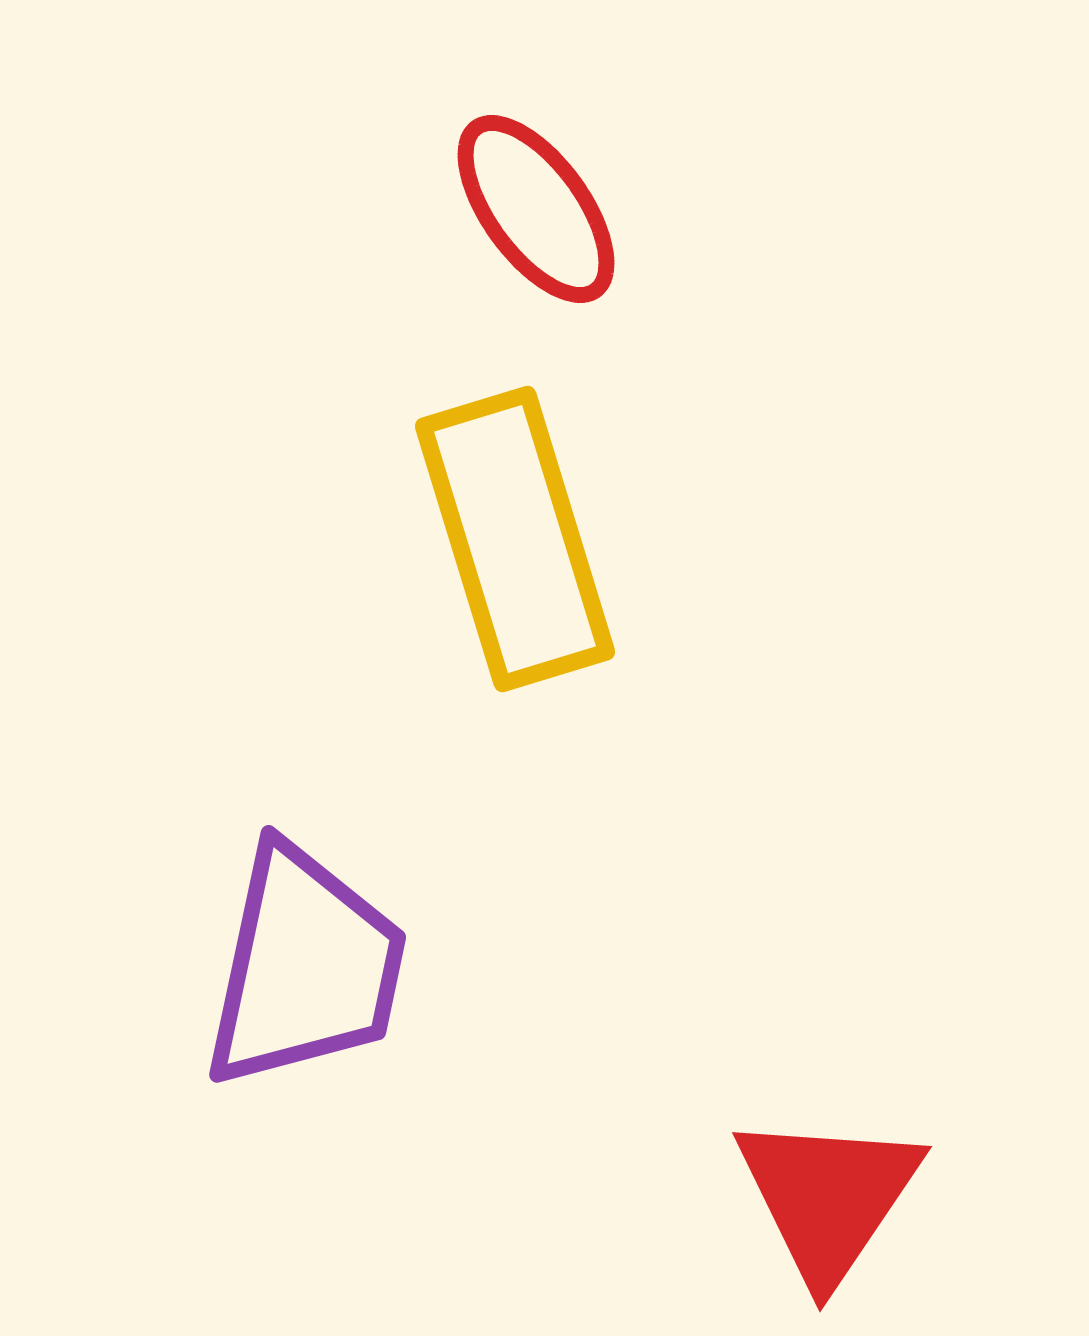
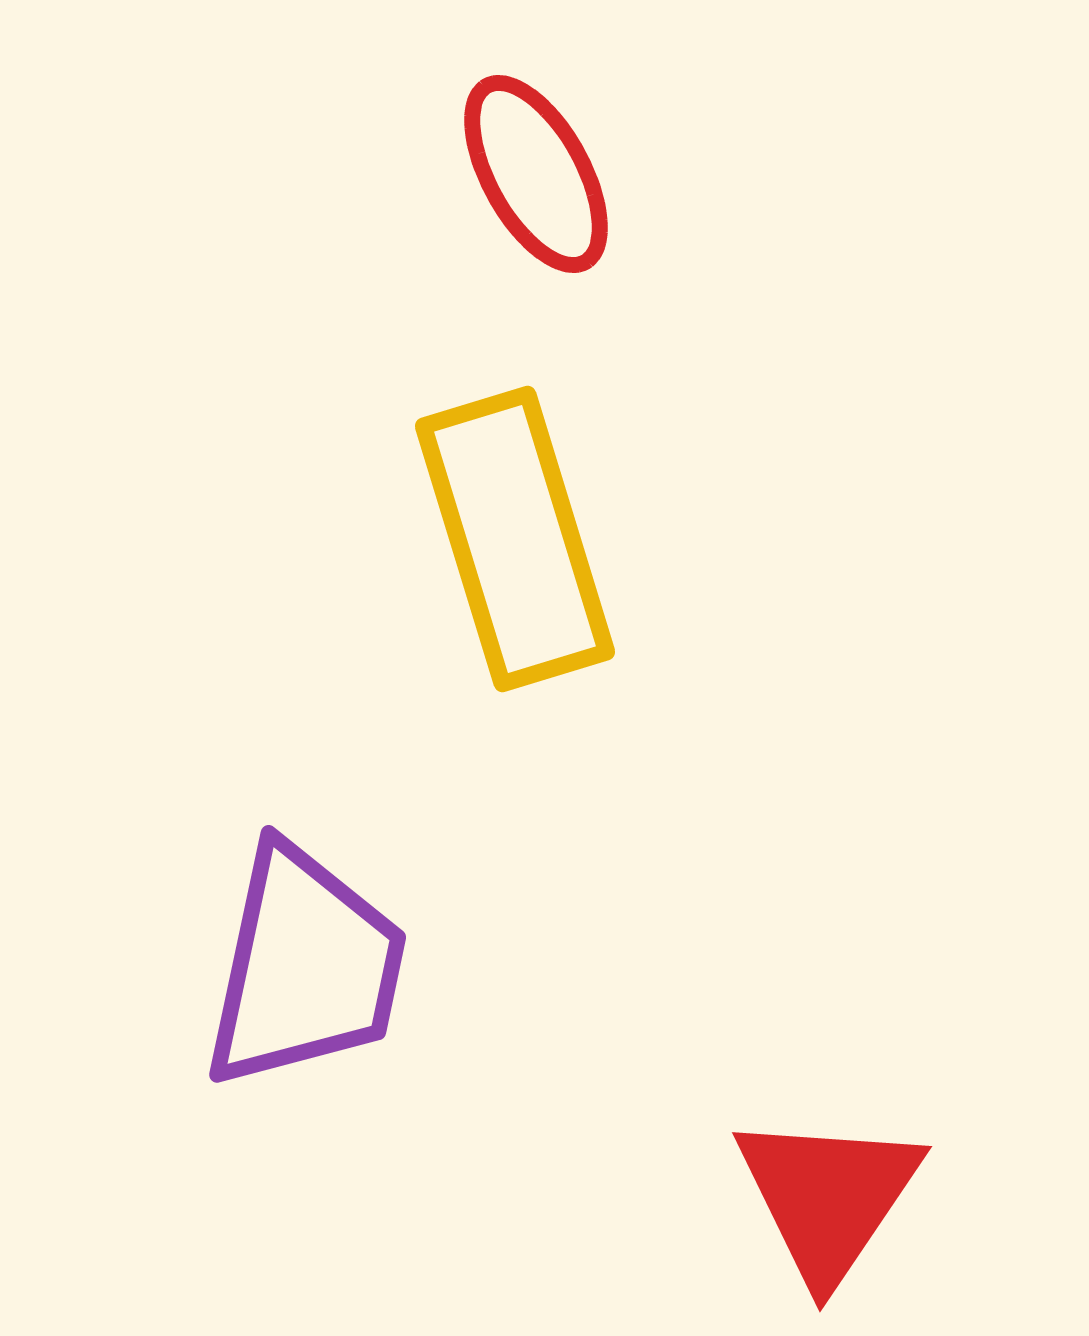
red ellipse: moved 35 px up; rotated 7 degrees clockwise
